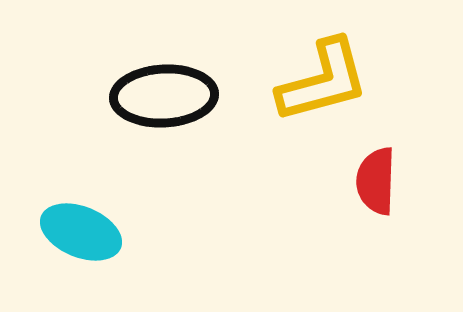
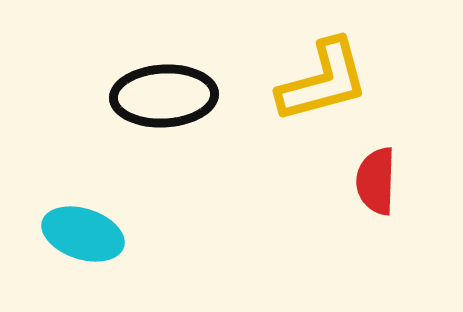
cyan ellipse: moved 2 px right, 2 px down; rotated 4 degrees counterclockwise
